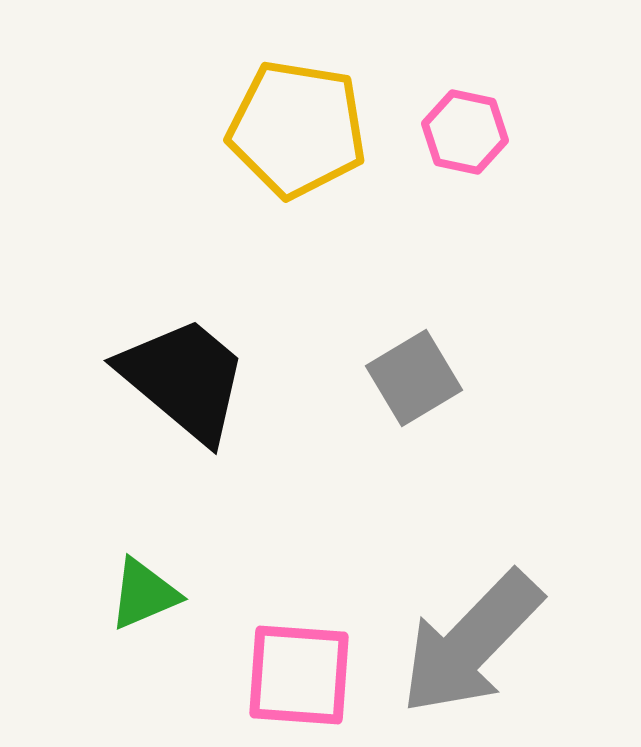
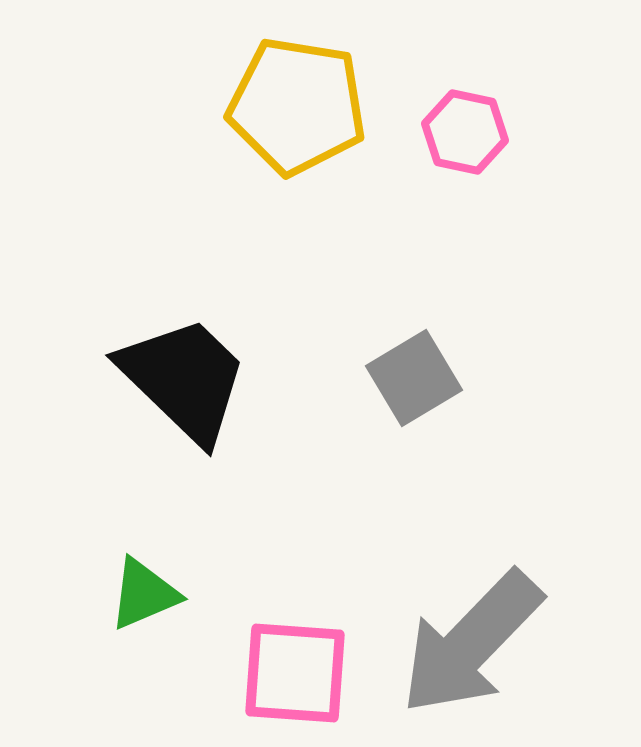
yellow pentagon: moved 23 px up
black trapezoid: rotated 4 degrees clockwise
pink square: moved 4 px left, 2 px up
